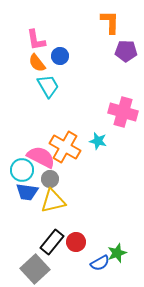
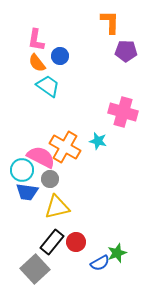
pink L-shape: rotated 20 degrees clockwise
cyan trapezoid: rotated 25 degrees counterclockwise
yellow triangle: moved 4 px right, 6 px down
